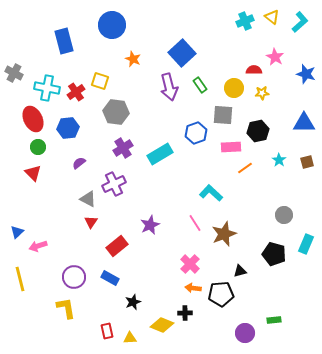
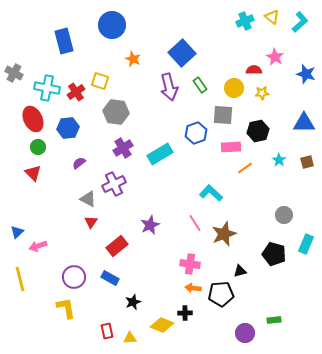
pink cross at (190, 264): rotated 36 degrees counterclockwise
